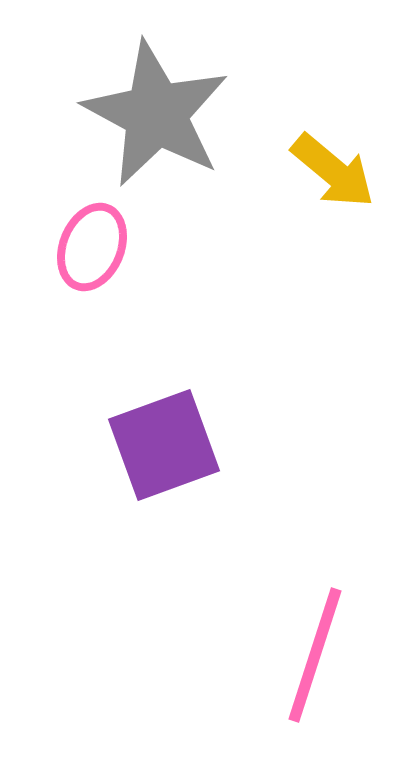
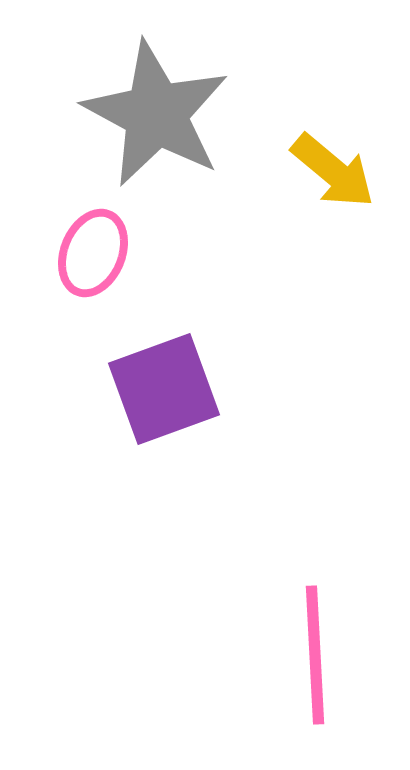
pink ellipse: moved 1 px right, 6 px down
purple square: moved 56 px up
pink line: rotated 21 degrees counterclockwise
